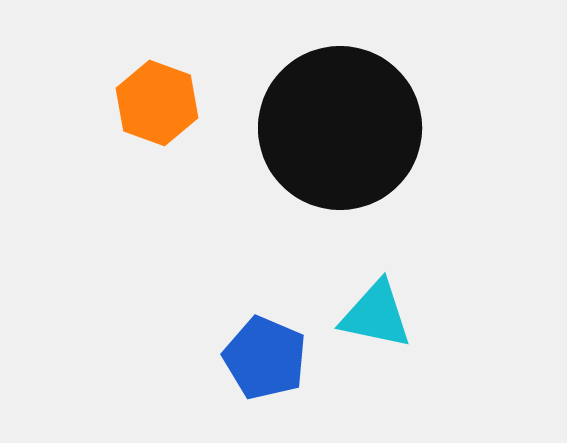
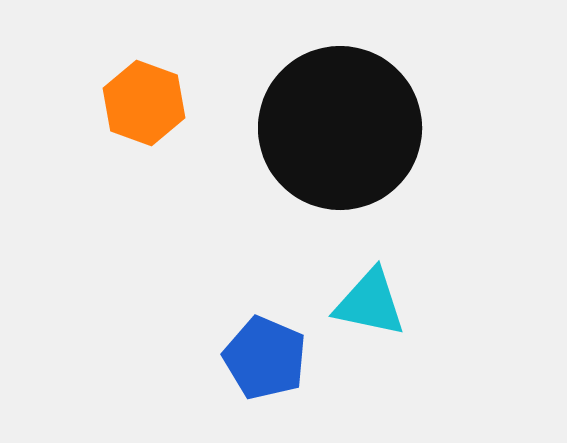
orange hexagon: moved 13 px left
cyan triangle: moved 6 px left, 12 px up
